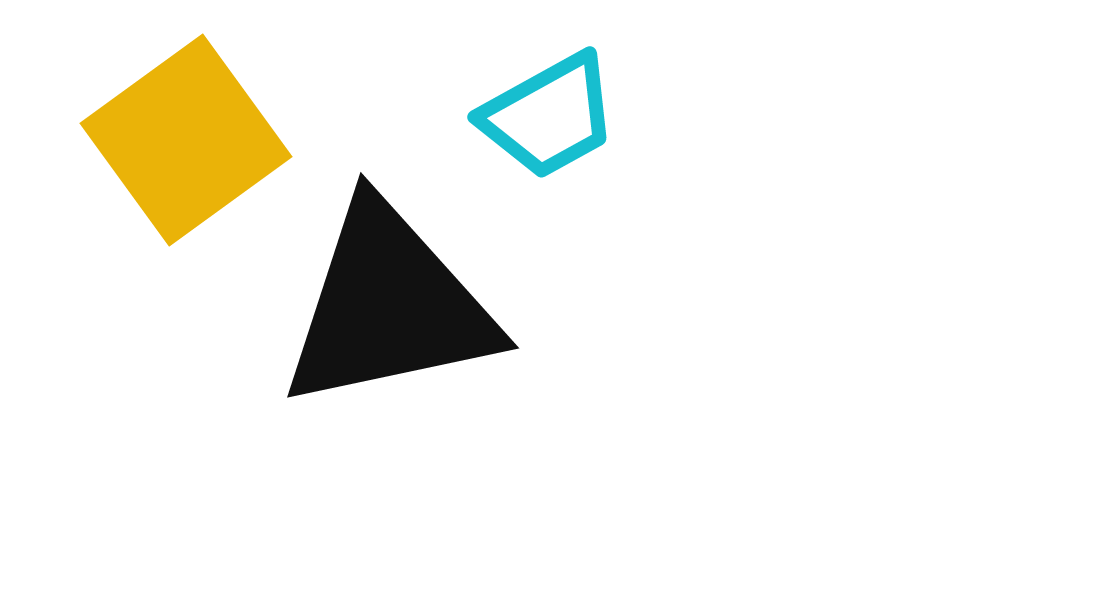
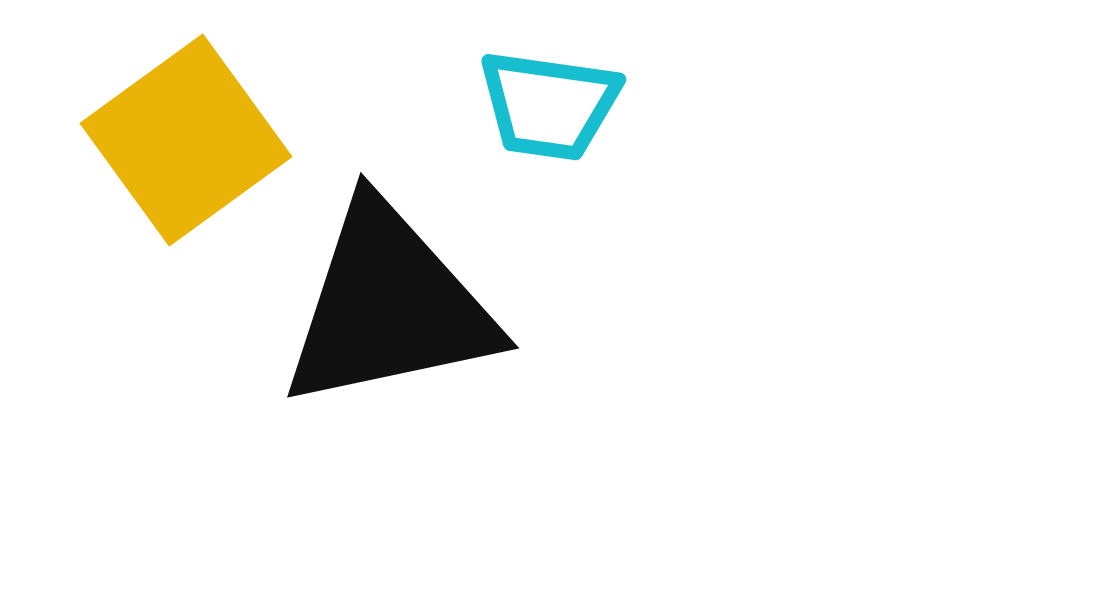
cyan trapezoid: moved 11 px up; rotated 37 degrees clockwise
